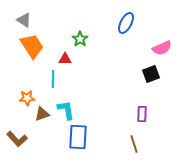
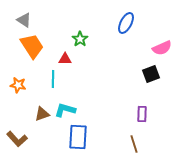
orange star: moved 9 px left, 13 px up; rotated 14 degrees clockwise
cyan L-shape: moved 1 px left; rotated 65 degrees counterclockwise
